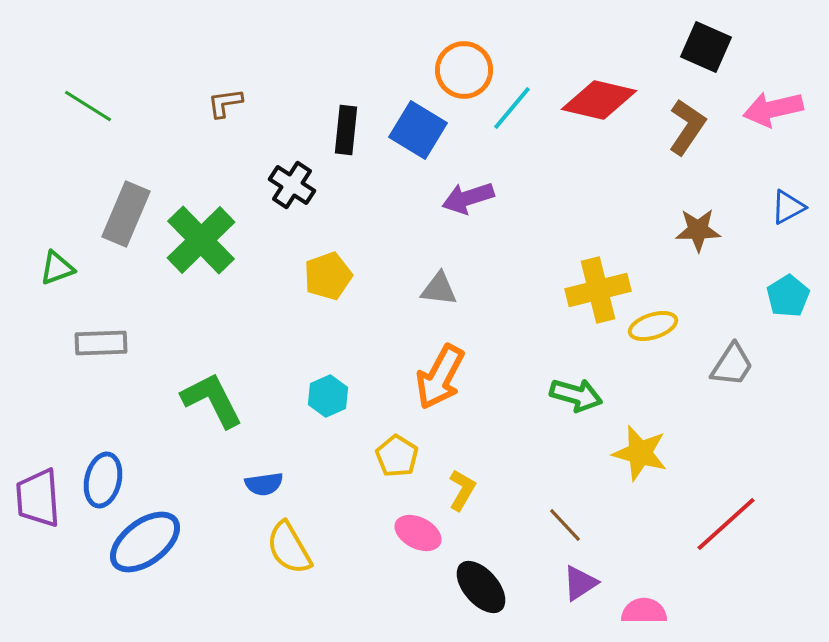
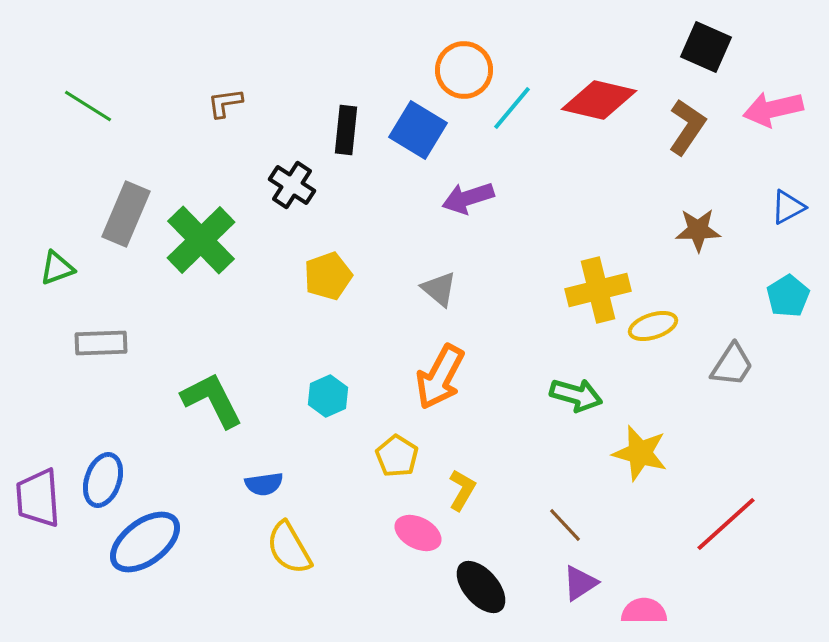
gray triangle at (439, 289): rotated 33 degrees clockwise
blue ellipse at (103, 480): rotated 6 degrees clockwise
